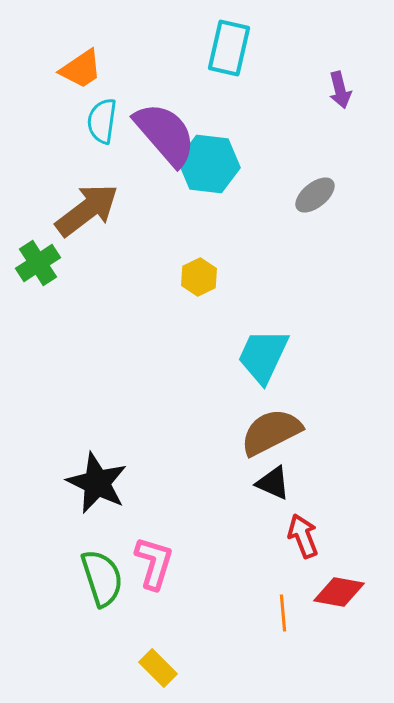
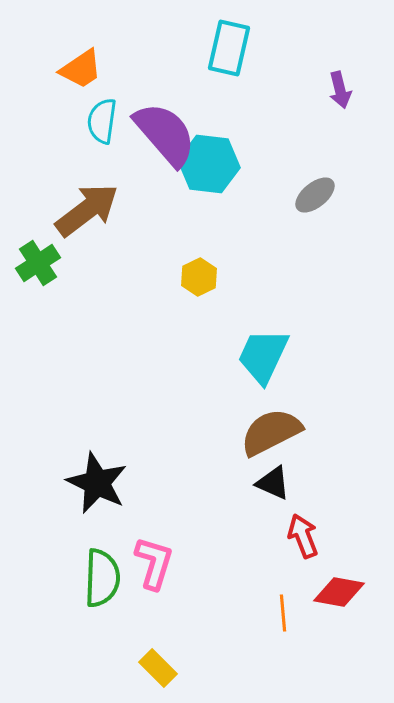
green semicircle: rotated 20 degrees clockwise
